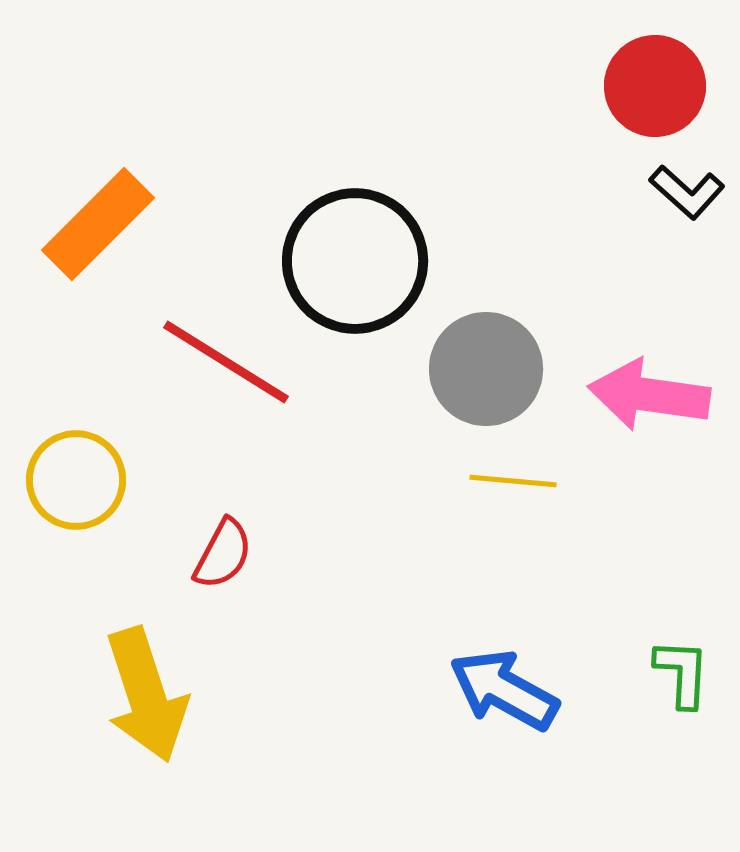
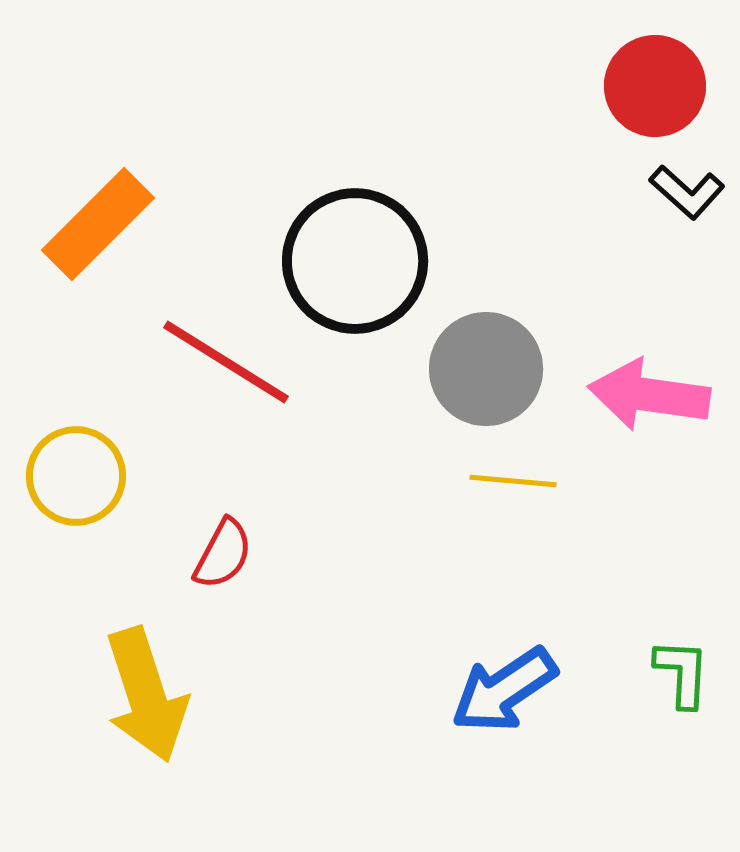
yellow circle: moved 4 px up
blue arrow: rotated 63 degrees counterclockwise
